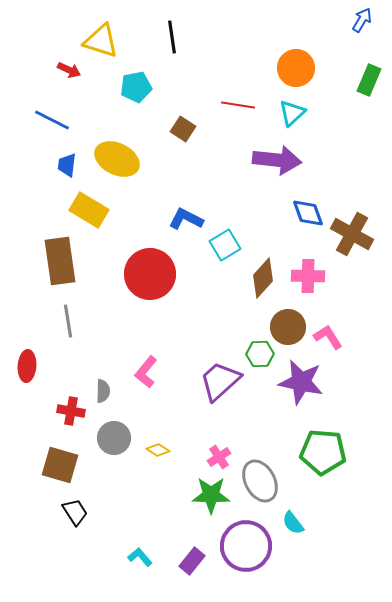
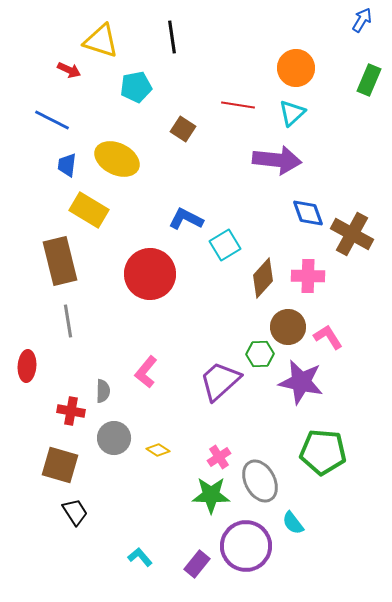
brown rectangle at (60, 261): rotated 6 degrees counterclockwise
purple rectangle at (192, 561): moved 5 px right, 3 px down
